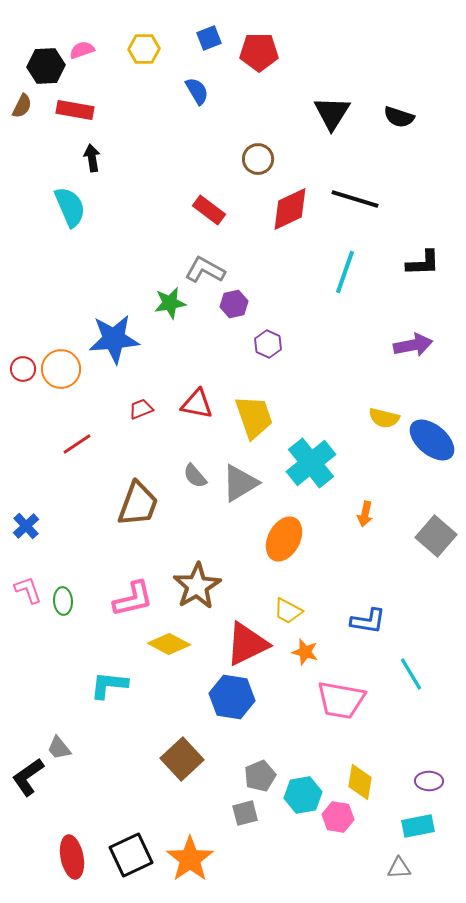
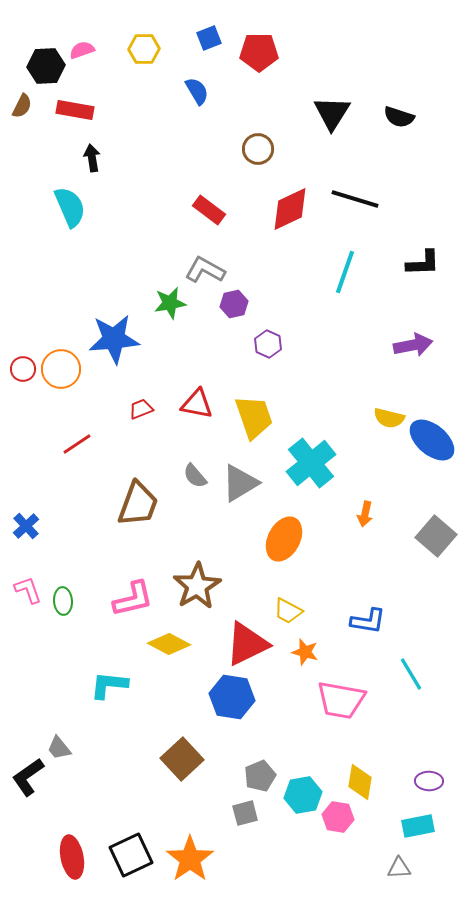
brown circle at (258, 159): moved 10 px up
yellow semicircle at (384, 418): moved 5 px right
